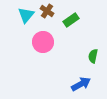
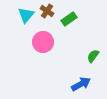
green rectangle: moved 2 px left, 1 px up
green semicircle: rotated 24 degrees clockwise
